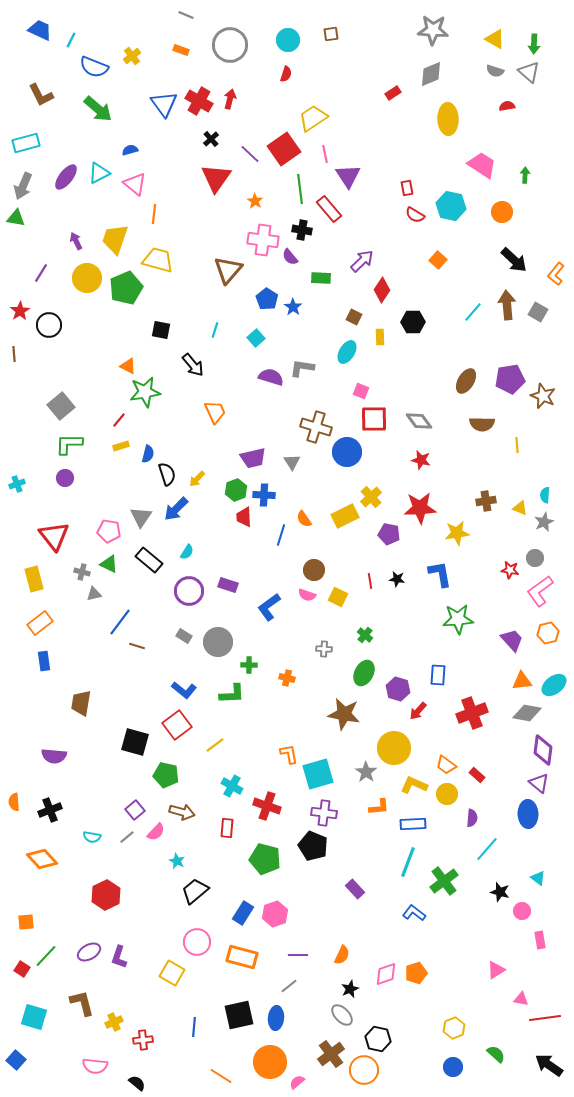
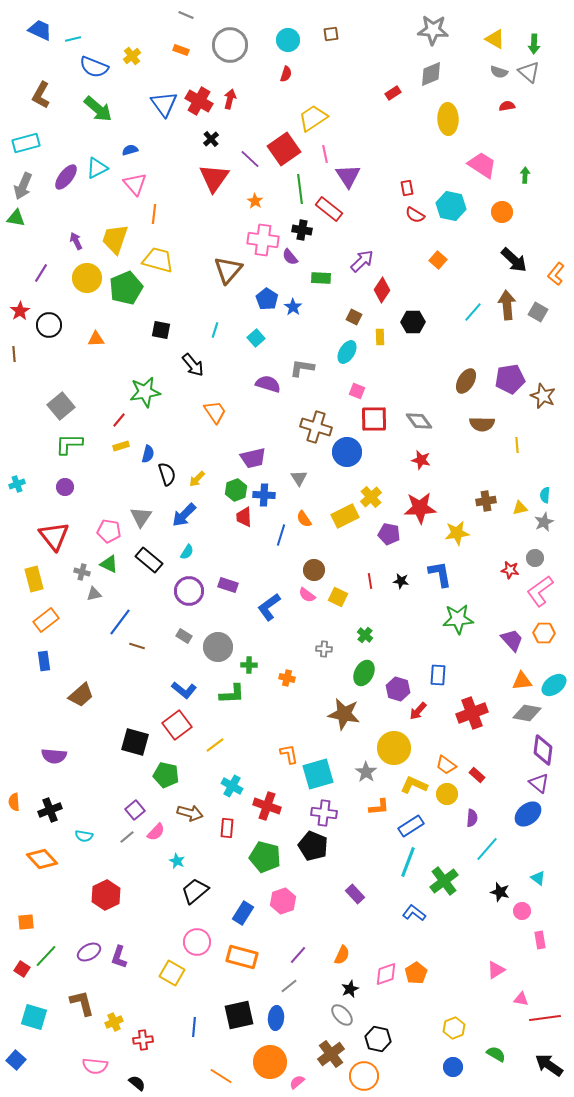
cyan line at (71, 40): moved 2 px right, 1 px up; rotated 49 degrees clockwise
gray semicircle at (495, 71): moved 4 px right, 1 px down
brown L-shape at (41, 95): rotated 56 degrees clockwise
purple line at (250, 154): moved 5 px down
cyan triangle at (99, 173): moved 2 px left, 5 px up
red triangle at (216, 178): moved 2 px left
pink triangle at (135, 184): rotated 10 degrees clockwise
red rectangle at (329, 209): rotated 12 degrees counterclockwise
orange triangle at (128, 366): moved 32 px left, 27 px up; rotated 30 degrees counterclockwise
purple semicircle at (271, 377): moved 3 px left, 7 px down
pink square at (361, 391): moved 4 px left
orange trapezoid at (215, 412): rotated 10 degrees counterclockwise
gray triangle at (292, 462): moved 7 px right, 16 px down
purple circle at (65, 478): moved 9 px down
yellow triangle at (520, 508): rotated 35 degrees counterclockwise
blue arrow at (176, 509): moved 8 px right, 6 px down
black star at (397, 579): moved 4 px right, 2 px down
pink semicircle at (307, 595): rotated 18 degrees clockwise
orange rectangle at (40, 623): moved 6 px right, 3 px up
orange hexagon at (548, 633): moved 4 px left; rotated 15 degrees clockwise
gray circle at (218, 642): moved 5 px down
brown trapezoid at (81, 703): moved 8 px up; rotated 140 degrees counterclockwise
brown arrow at (182, 812): moved 8 px right, 1 px down
blue ellipse at (528, 814): rotated 52 degrees clockwise
blue rectangle at (413, 824): moved 2 px left, 2 px down; rotated 30 degrees counterclockwise
cyan semicircle at (92, 837): moved 8 px left, 1 px up
green pentagon at (265, 859): moved 2 px up
purple rectangle at (355, 889): moved 5 px down
pink hexagon at (275, 914): moved 8 px right, 13 px up
purple line at (298, 955): rotated 48 degrees counterclockwise
orange pentagon at (416, 973): rotated 15 degrees counterclockwise
green semicircle at (496, 1054): rotated 12 degrees counterclockwise
orange circle at (364, 1070): moved 6 px down
